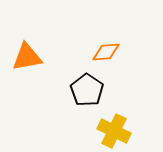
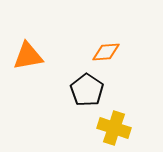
orange triangle: moved 1 px right, 1 px up
yellow cross: moved 3 px up; rotated 8 degrees counterclockwise
